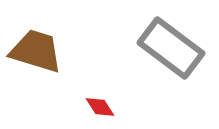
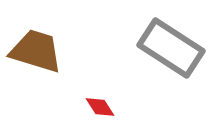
gray rectangle: rotated 4 degrees counterclockwise
